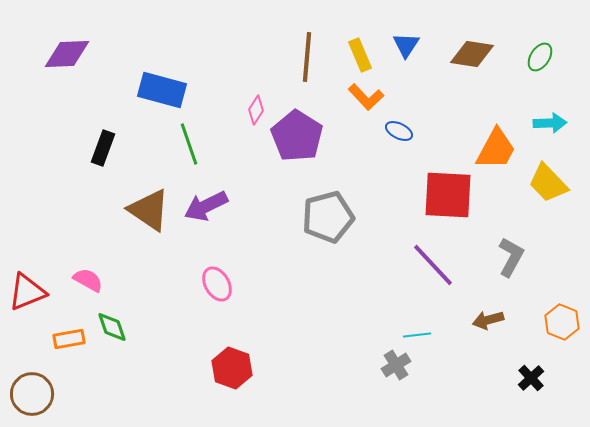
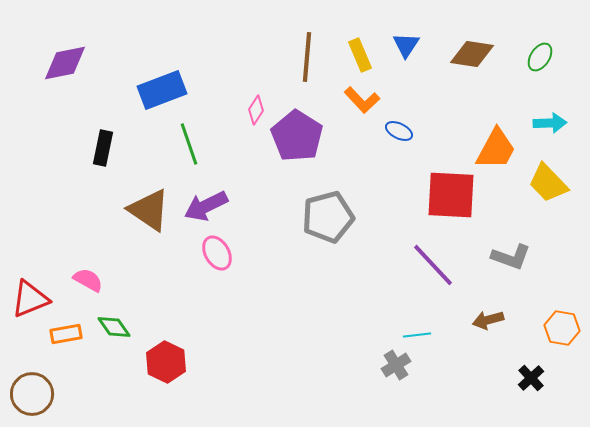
purple diamond: moved 2 px left, 9 px down; rotated 9 degrees counterclockwise
blue rectangle: rotated 36 degrees counterclockwise
orange L-shape: moved 4 px left, 3 px down
black rectangle: rotated 8 degrees counterclockwise
red square: moved 3 px right
gray L-shape: rotated 81 degrees clockwise
pink ellipse: moved 31 px up
red triangle: moved 3 px right, 7 px down
orange hexagon: moved 6 px down; rotated 12 degrees counterclockwise
green diamond: moved 2 px right; rotated 16 degrees counterclockwise
orange rectangle: moved 3 px left, 5 px up
red hexagon: moved 66 px left, 6 px up; rotated 6 degrees clockwise
